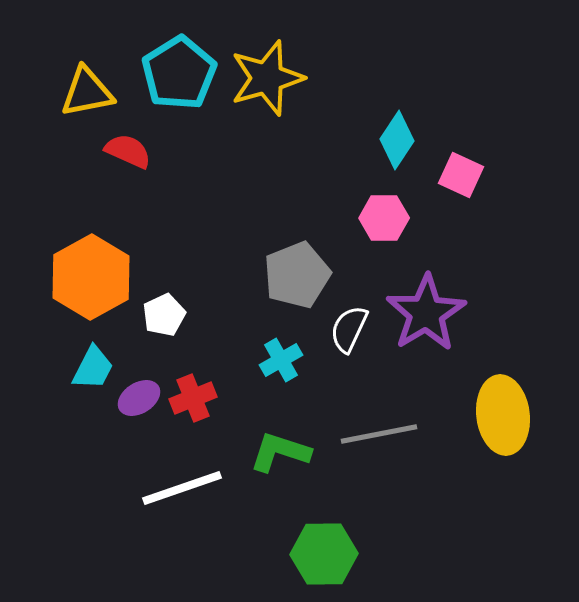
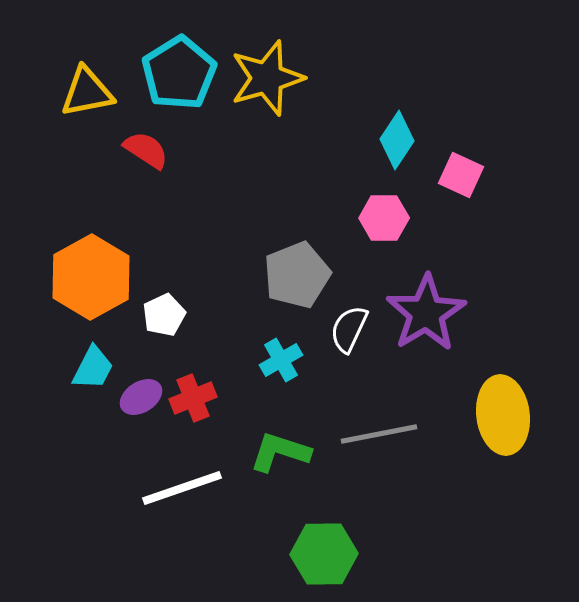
red semicircle: moved 18 px right, 1 px up; rotated 9 degrees clockwise
purple ellipse: moved 2 px right, 1 px up
